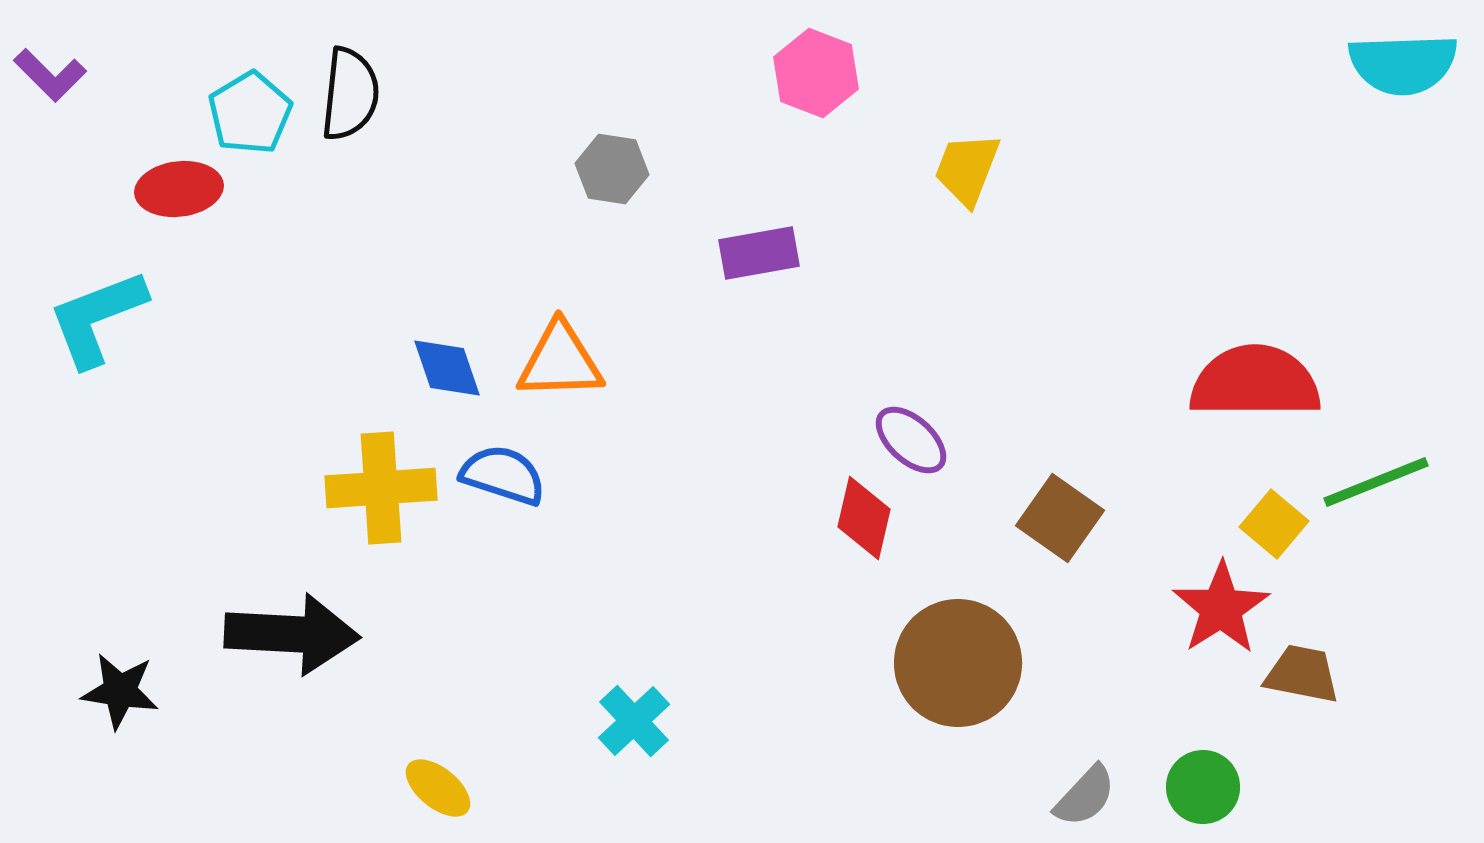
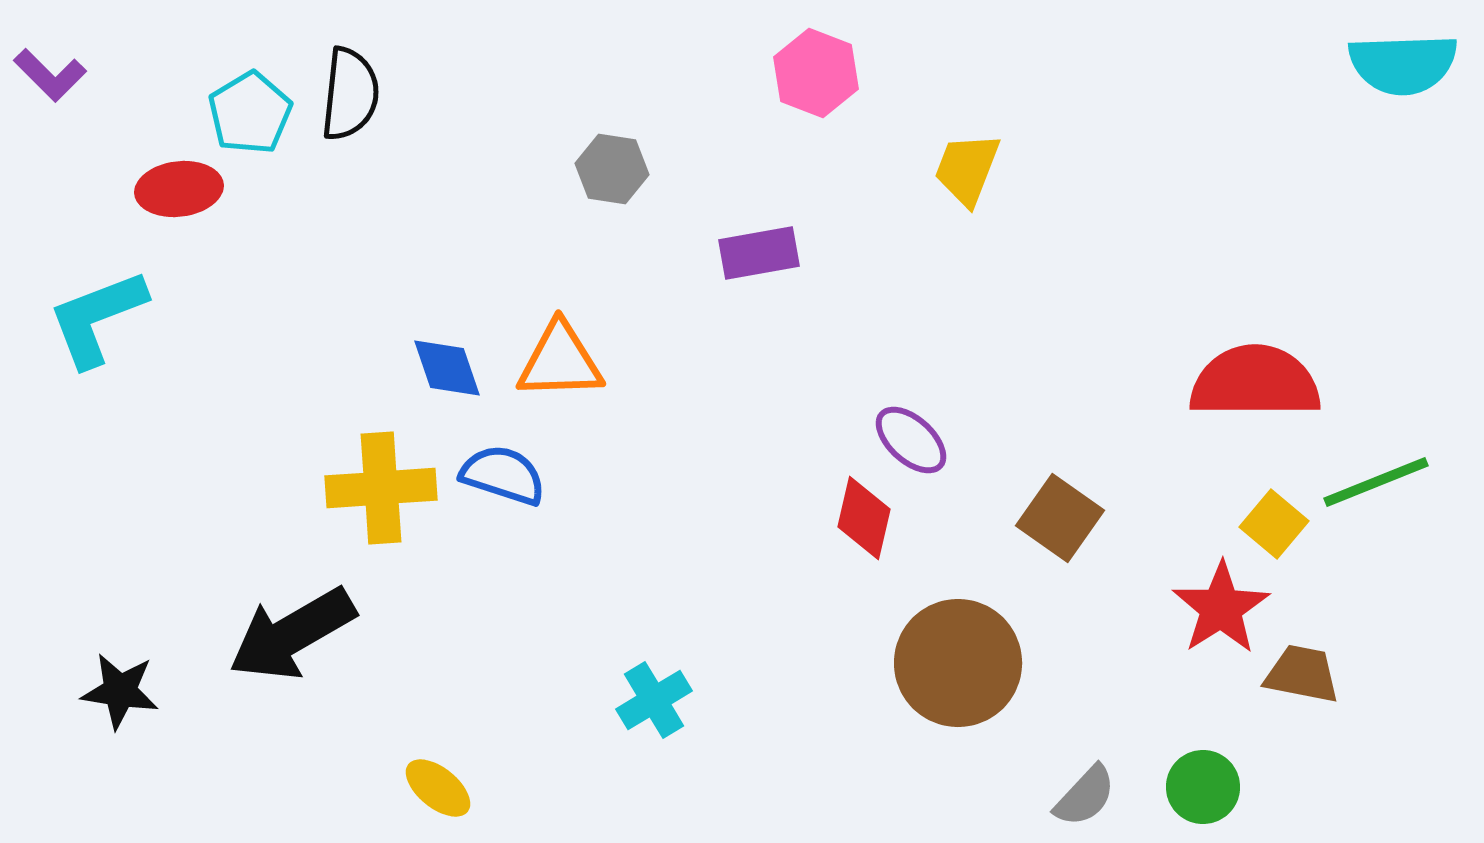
black arrow: rotated 147 degrees clockwise
cyan cross: moved 20 px right, 21 px up; rotated 12 degrees clockwise
